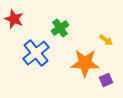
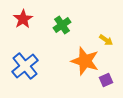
red star: moved 9 px right; rotated 18 degrees clockwise
green cross: moved 2 px right, 3 px up
blue cross: moved 11 px left, 13 px down
orange star: moved 2 px up; rotated 16 degrees clockwise
